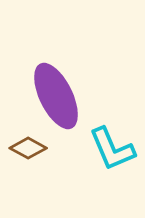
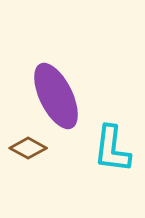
cyan L-shape: rotated 30 degrees clockwise
